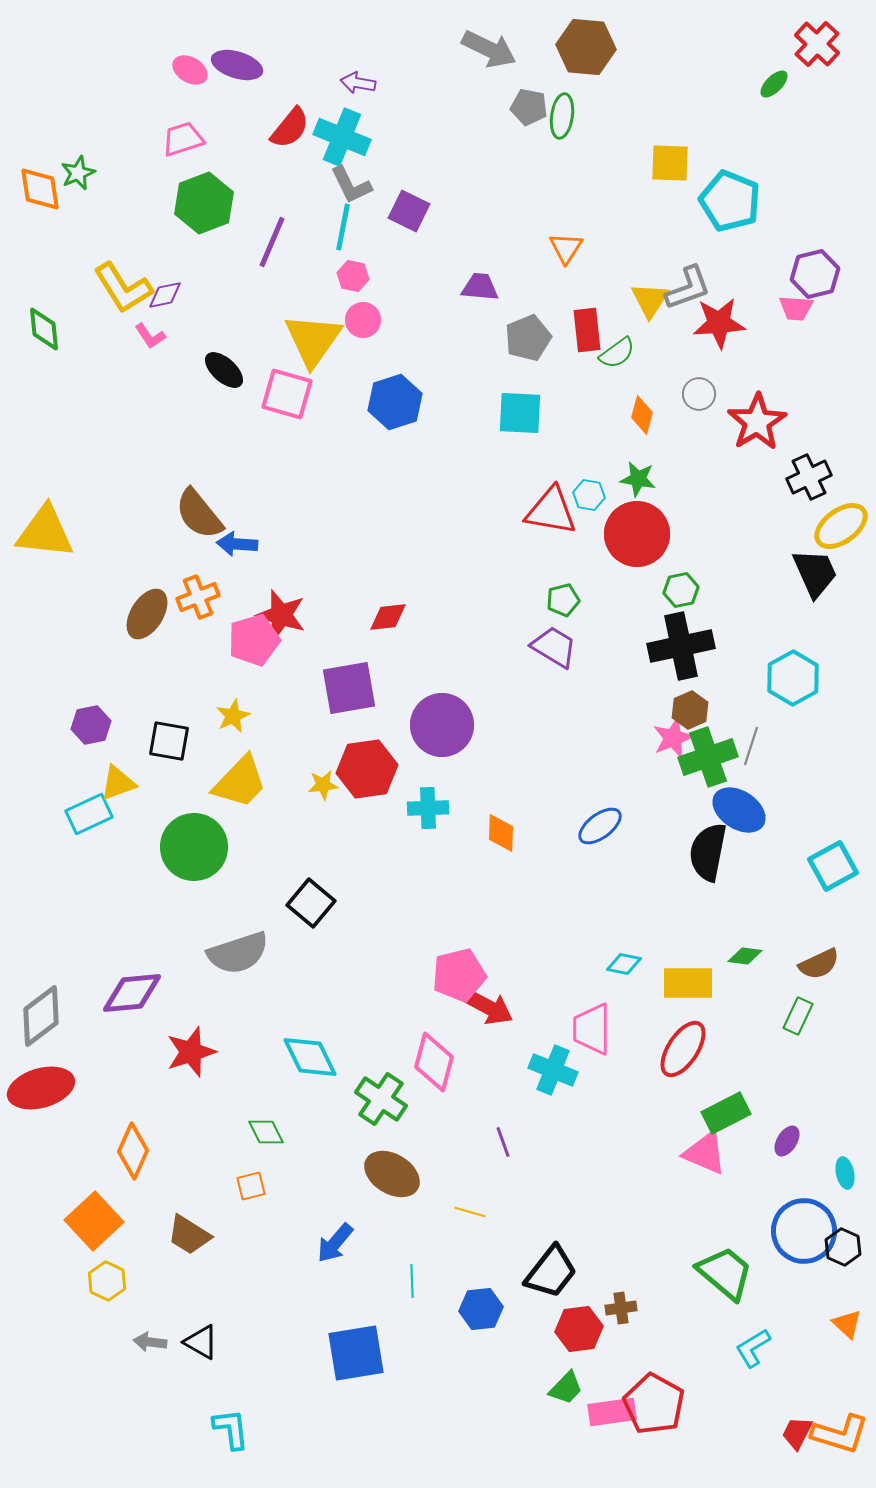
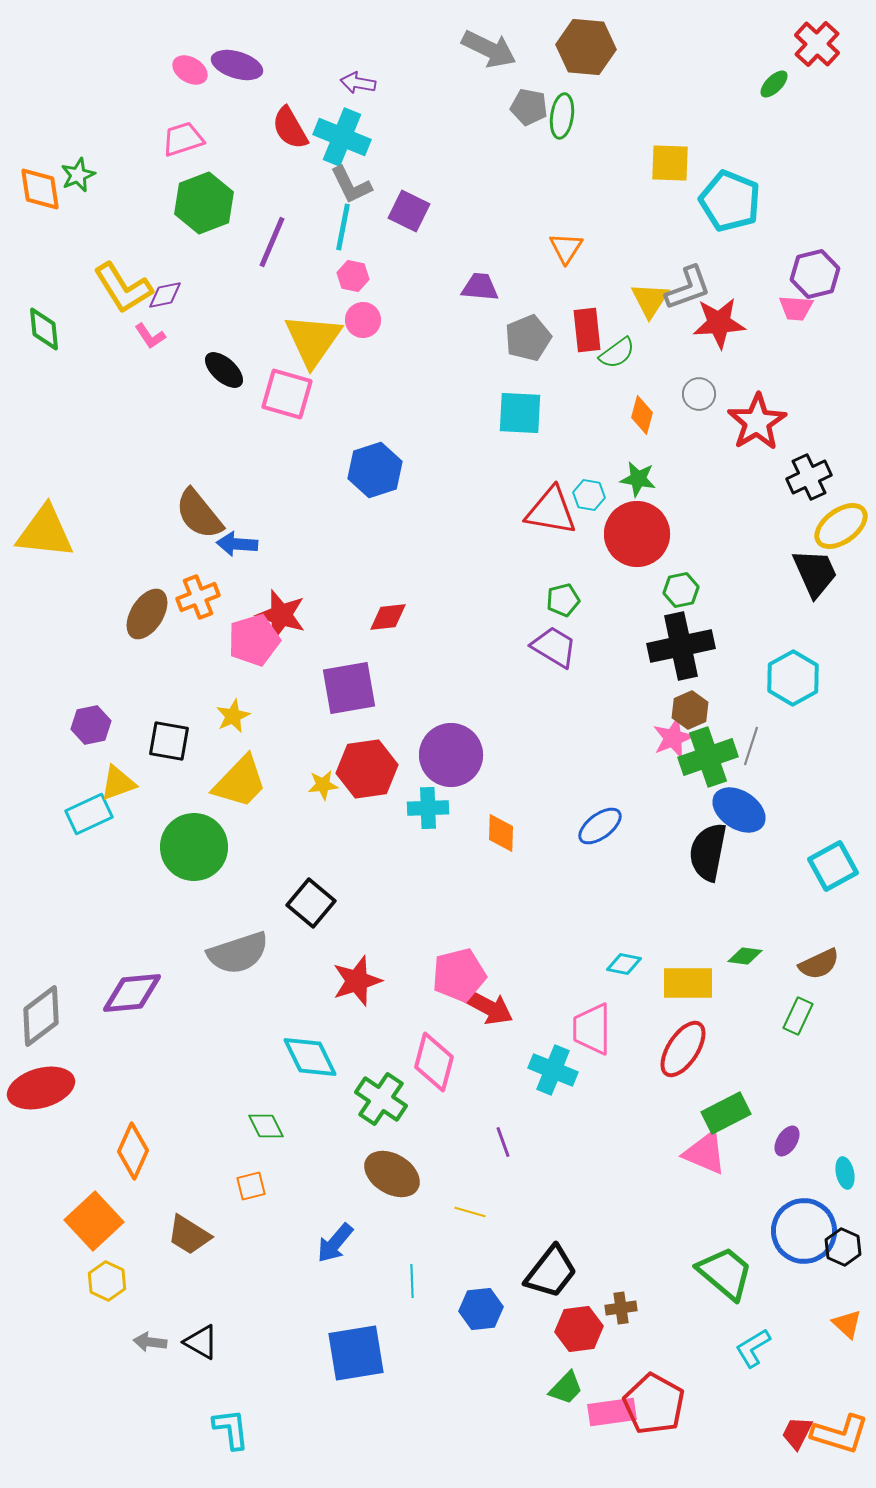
red semicircle at (290, 128): rotated 111 degrees clockwise
green star at (78, 173): moved 2 px down
blue hexagon at (395, 402): moved 20 px left, 68 px down
purple circle at (442, 725): moved 9 px right, 30 px down
red star at (191, 1052): moved 166 px right, 71 px up
green diamond at (266, 1132): moved 6 px up
